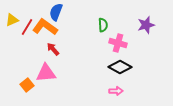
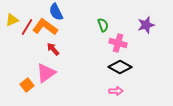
blue semicircle: rotated 48 degrees counterclockwise
green semicircle: rotated 16 degrees counterclockwise
pink triangle: rotated 30 degrees counterclockwise
